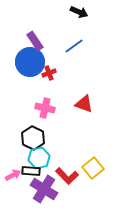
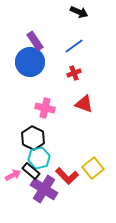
red cross: moved 25 px right
black rectangle: rotated 36 degrees clockwise
